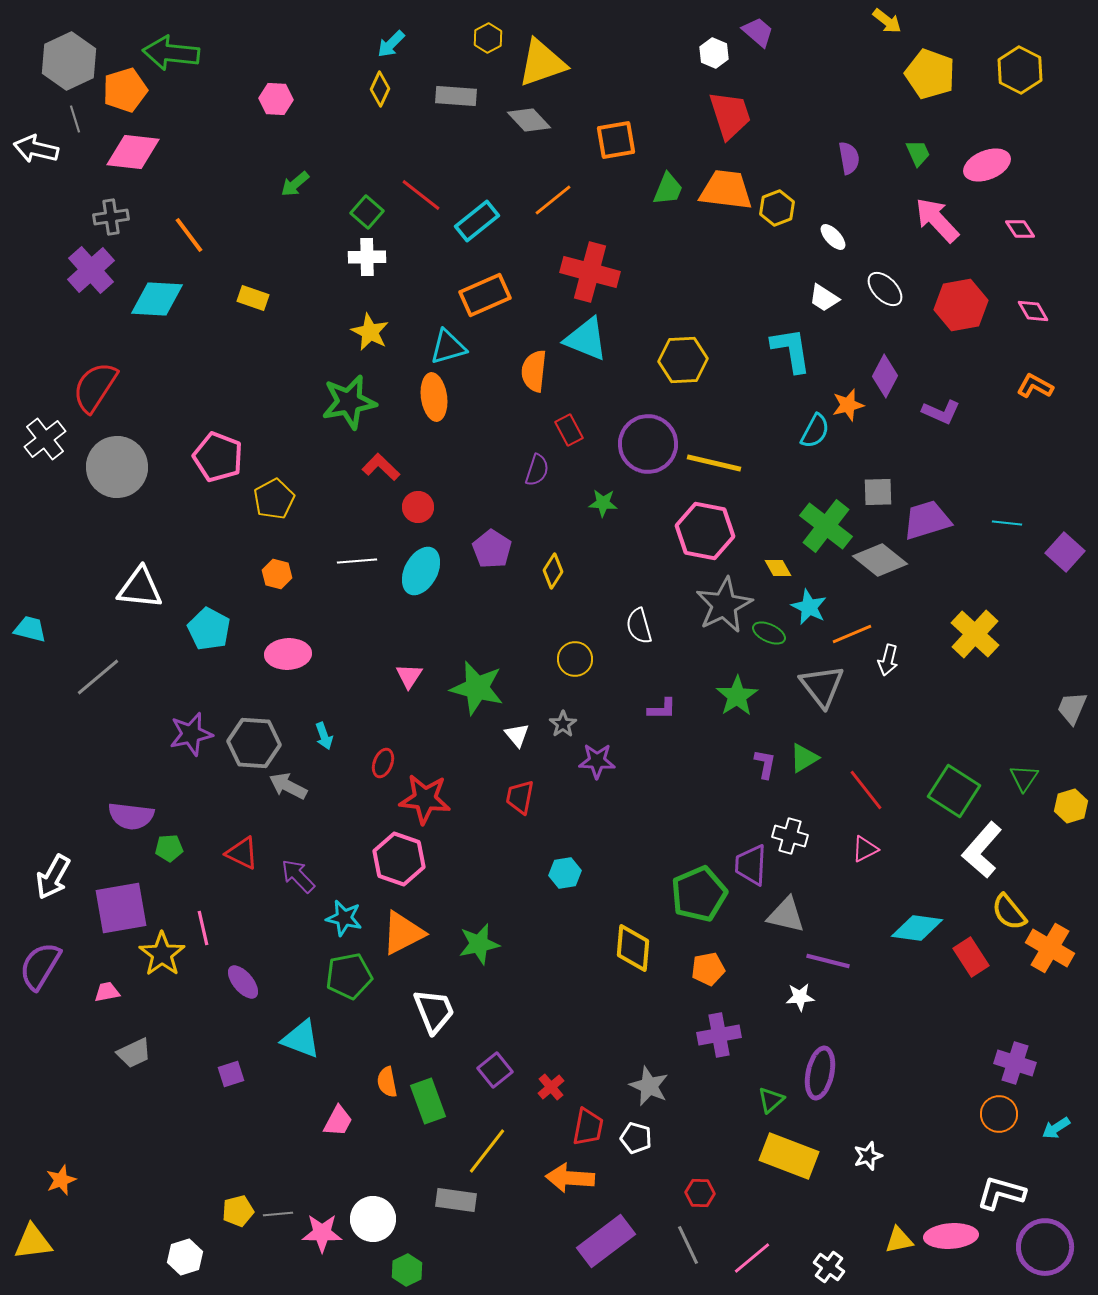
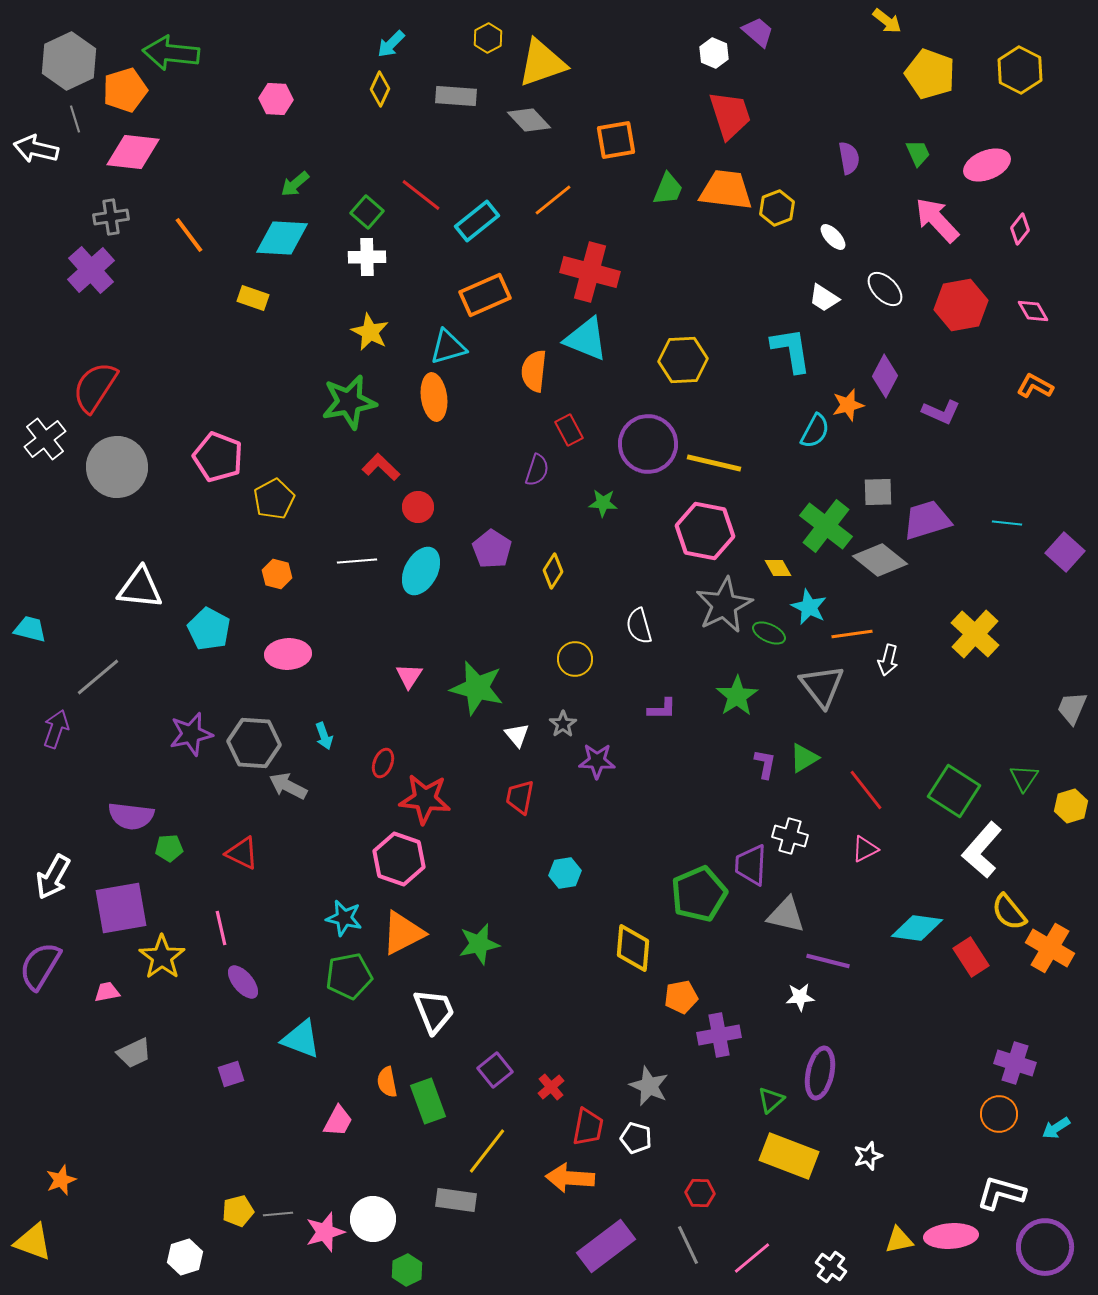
pink diamond at (1020, 229): rotated 72 degrees clockwise
cyan diamond at (157, 299): moved 125 px right, 61 px up
orange line at (852, 634): rotated 15 degrees clockwise
purple arrow at (298, 876): moved 242 px left, 147 px up; rotated 63 degrees clockwise
pink line at (203, 928): moved 18 px right
yellow star at (162, 954): moved 3 px down
orange pentagon at (708, 969): moved 27 px left, 28 px down
pink star at (322, 1233): moved 3 px right, 1 px up; rotated 18 degrees counterclockwise
purple rectangle at (606, 1241): moved 5 px down
yellow triangle at (33, 1242): rotated 27 degrees clockwise
white cross at (829, 1267): moved 2 px right
